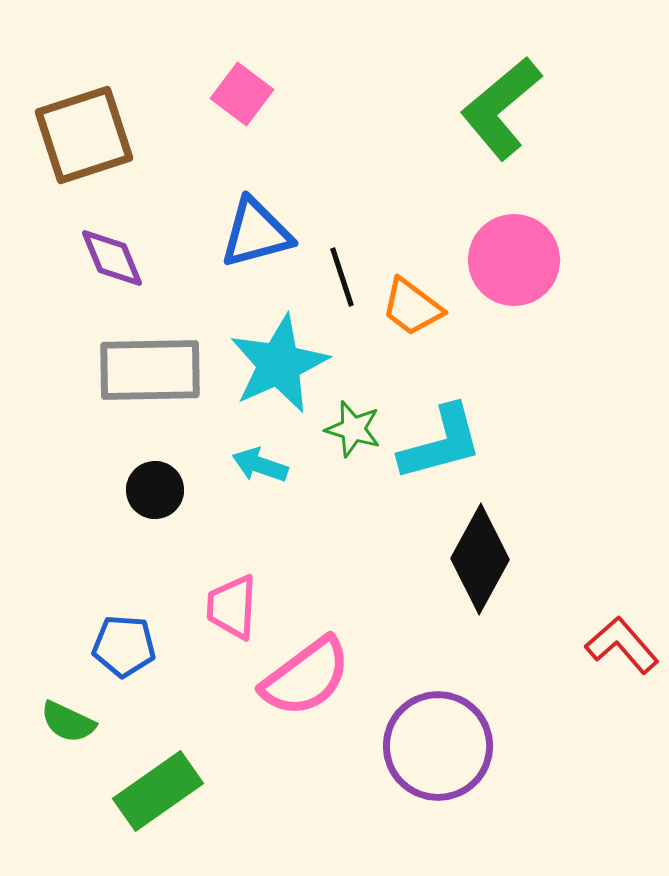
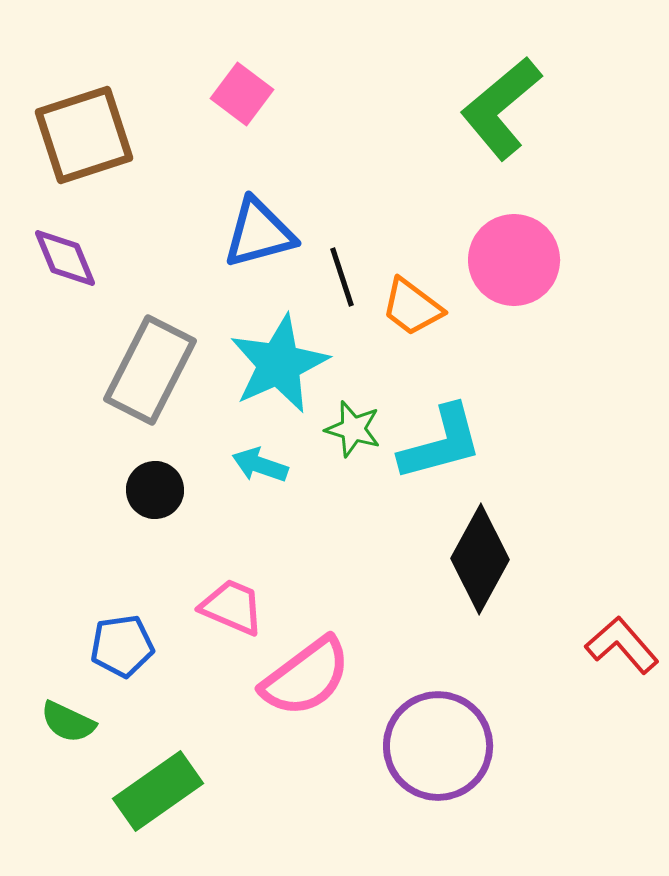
blue triangle: moved 3 px right
purple diamond: moved 47 px left
gray rectangle: rotated 62 degrees counterclockwise
pink trapezoid: rotated 110 degrees clockwise
blue pentagon: moved 2 px left; rotated 12 degrees counterclockwise
